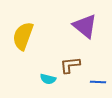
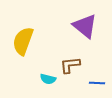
yellow semicircle: moved 5 px down
blue line: moved 1 px left, 1 px down
